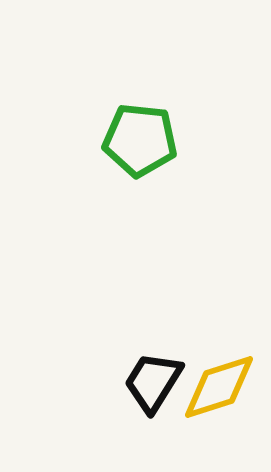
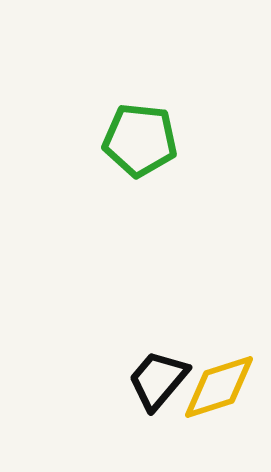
black trapezoid: moved 5 px right, 2 px up; rotated 8 degrees clockwise
